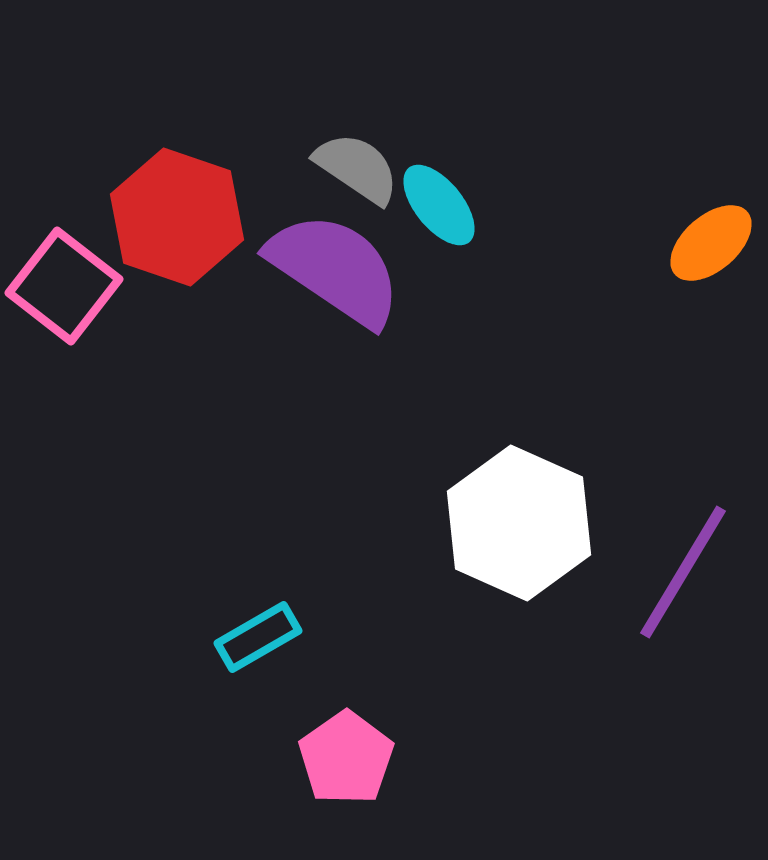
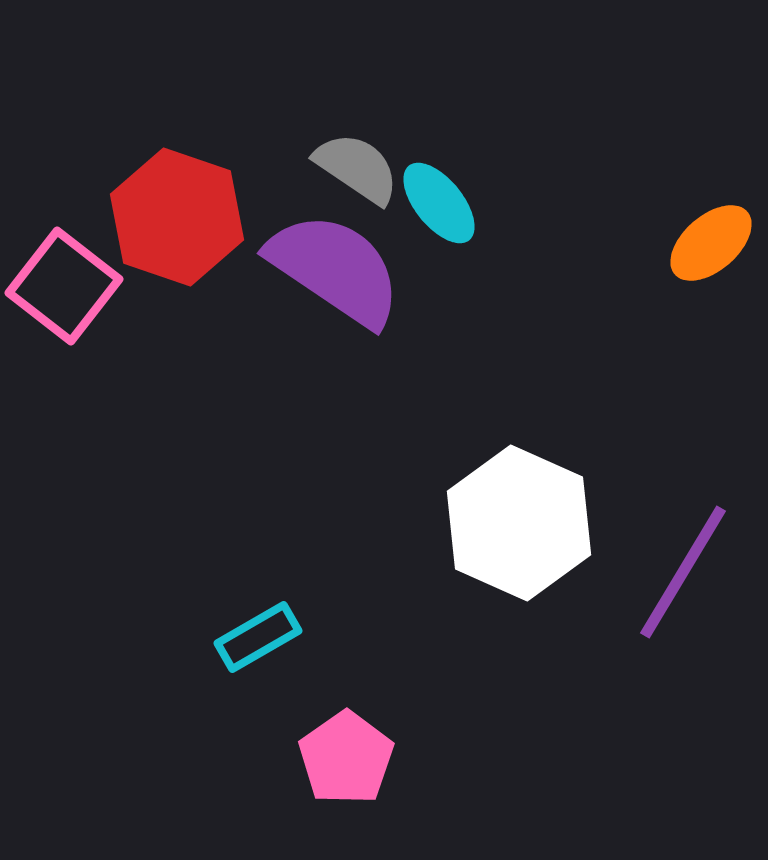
cyan ellipse: moved 2 px up
